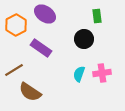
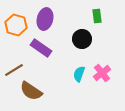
purple ellipse: moved 5 px down; rotated 70 degrees clockwise
orange hexagon: rotated 15 degrees counterclockwise
black circle: moved 2 px left
pink cross: rotated 30 degrees counterclockwise
brown semicircle: moved 1 px right, 1 px up
